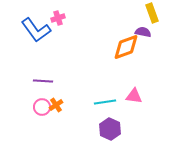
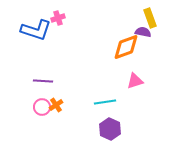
yellow rectangle: moved 2 px left, 5 px down
blue L-shape: rotated 36 degrees counterclockwise
pink triangle: moved 1 px right, 15 px up; rotated 24 degrees counterclockwise
